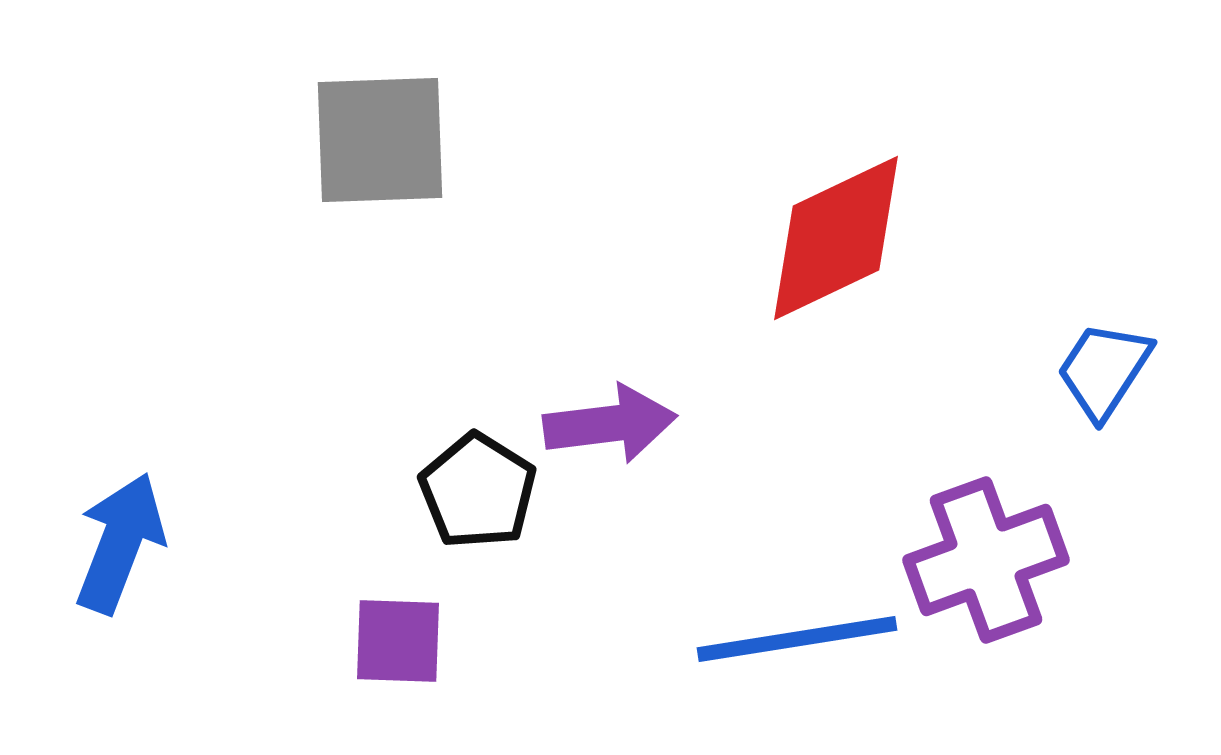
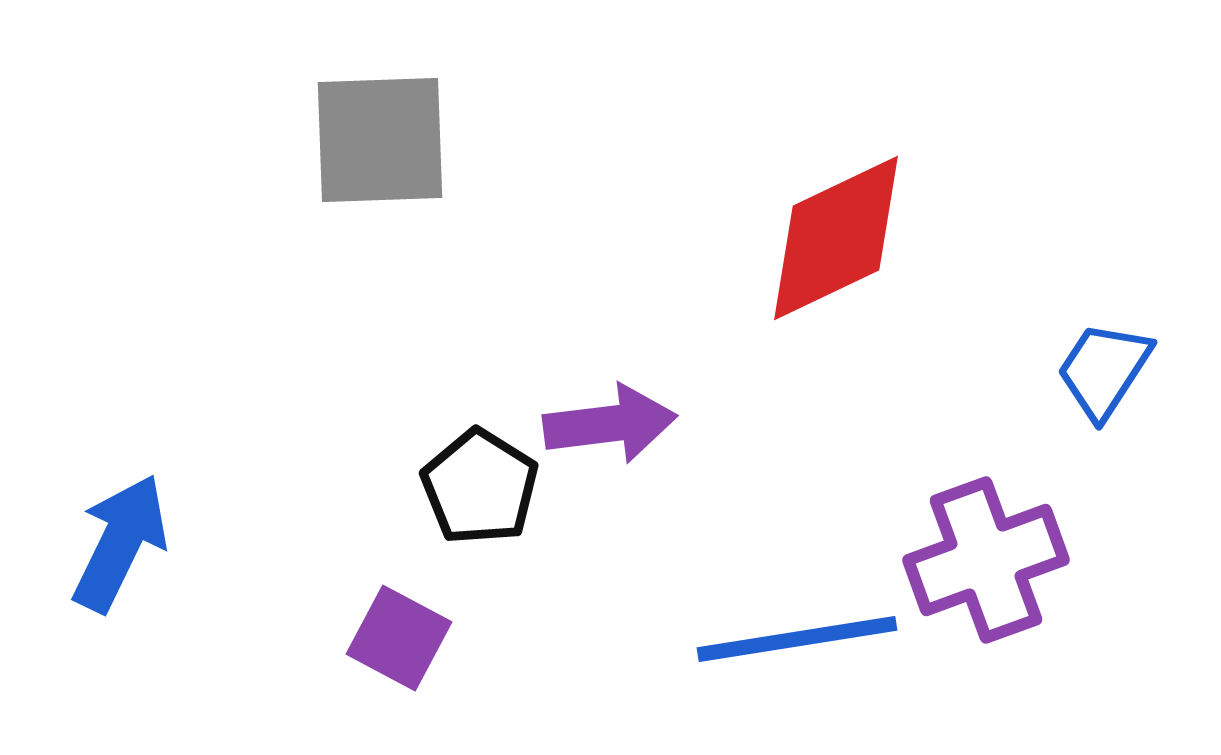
black pentagon: moved 2 px right, 4 px up
blue arrow: rotated 5 degrees clockwise
purple square: moved 1 px right, 3 px up; rotated 26 degrees clockwise
